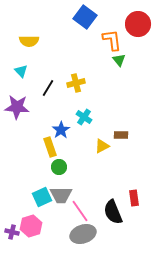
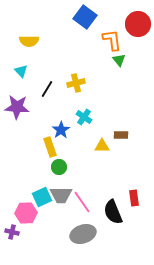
black line: moved 1 px left, 1 px down
yellow triangle: rotated 28 degrees clockwise
pink line: moved 2 px right, 9 px up
pink hexagon: moved 5 px left, 13 px up; rotated 15 degrees clockwise
